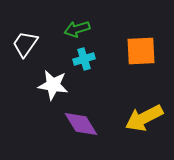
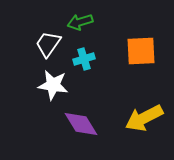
green arrow: moved 3 px right, 7 px up
white trapezoid: moved 23 px right
